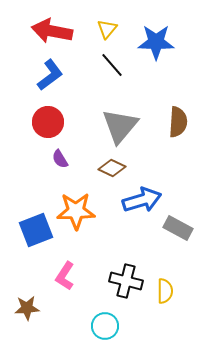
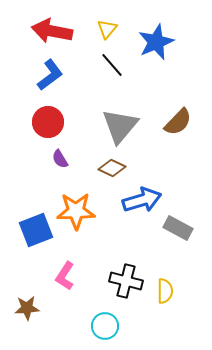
blue star: rotated 24 degrees counterclockwise
brown semicircle: rotated 40 degrees clockwise
